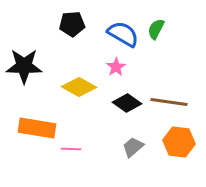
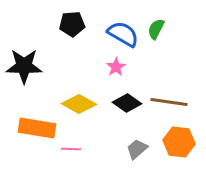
yellow diamond: moved 17 px down
gray trapezoid: moved 4 px right, 2 px down
